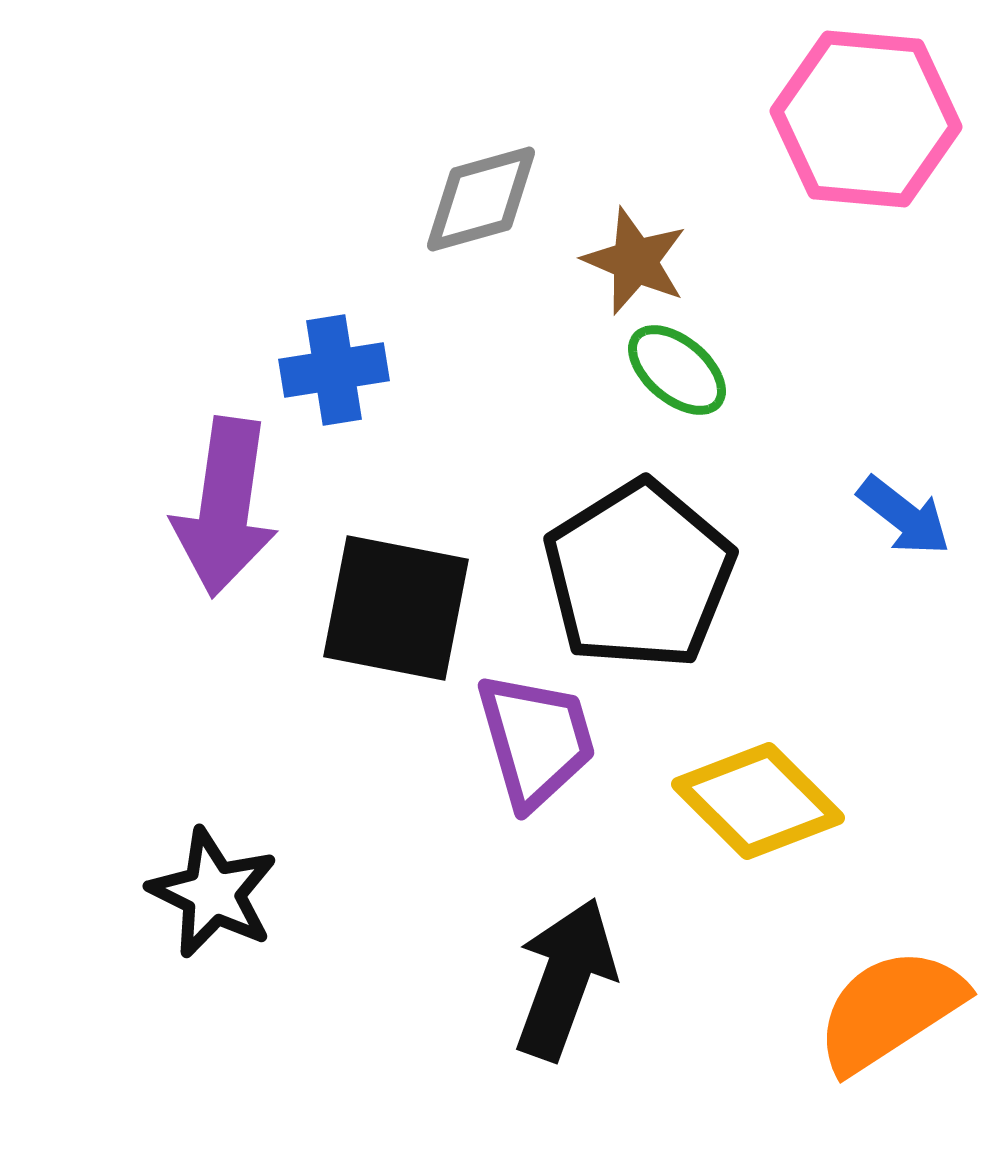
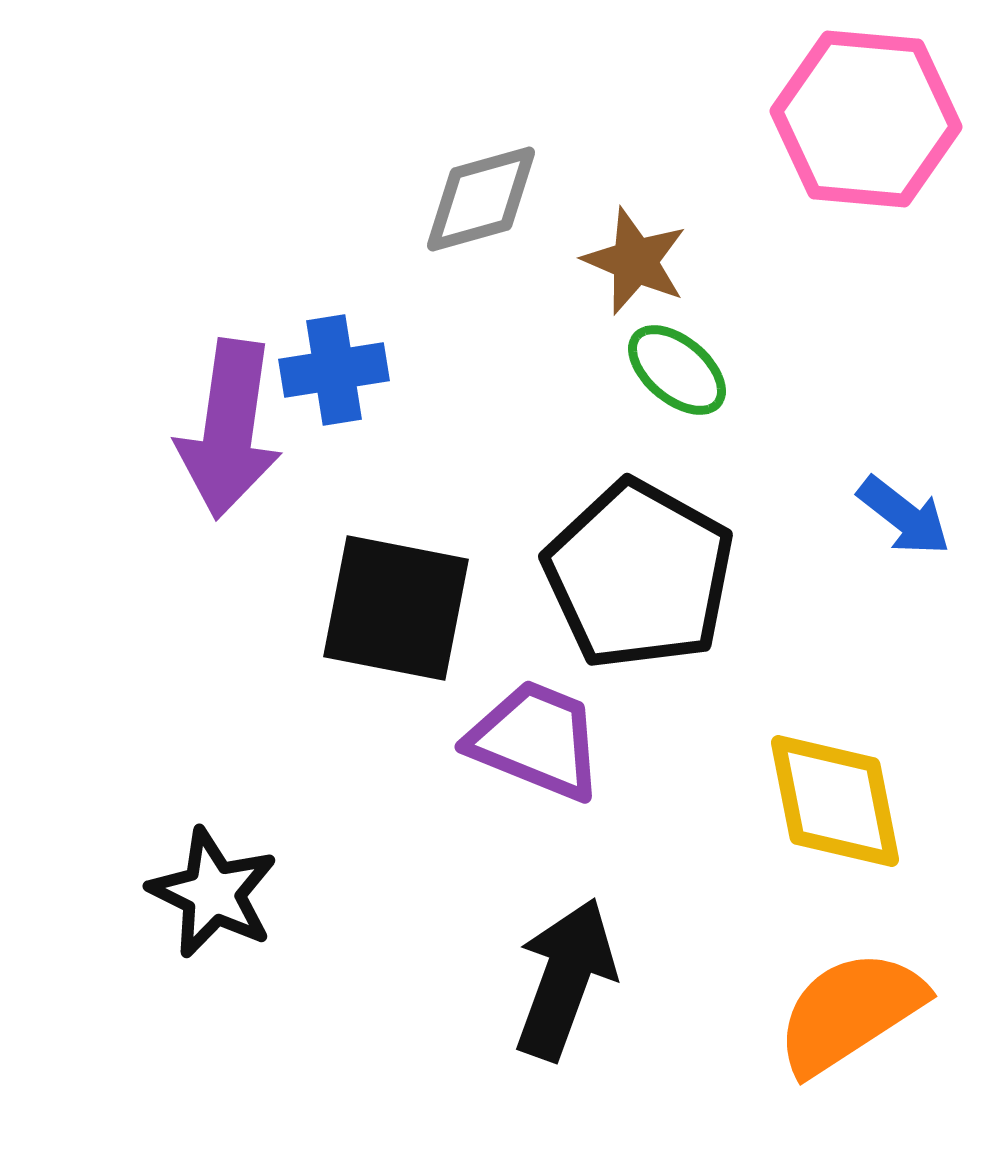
purple arrow: moved 4 px right, 78 px up
black pentagon: rotated 11 degrees counterclockwise
purple trapezoid: rotated 52 degrees counterclockwise
yellow diamond: moved 77 px right; rotated 34 degrees clockwise
orange semicircle: moved 40 px left, 2 px down
